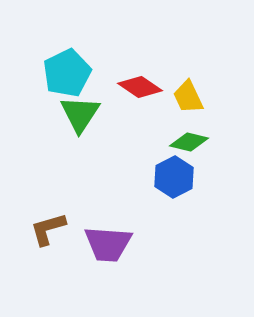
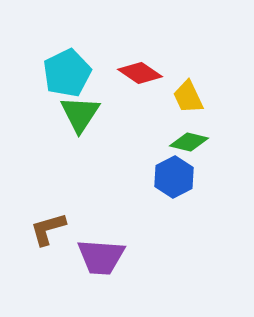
red diamond: moved 14 px up
purple trapezoid: moved 7 px left, 13 px down
